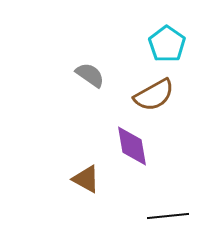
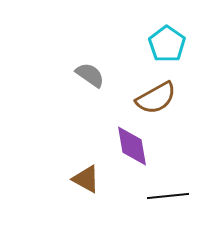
brown semicircle: moved 2 px right, 3 px down
black line: moved 20 px up
